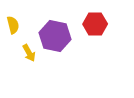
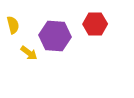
purple hexagon: rotated 8 degrees counterclockwise
yellow arrow: rotated 24 degrees counterclockwise
